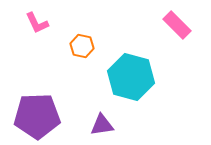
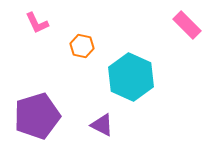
pink rectangle: moved 10 px right
cyan hexagon: rotated 9 degrees clockwise
purple pentagon: rotated 15 degrees counterclockwise
purple triangle: rotated 35 degrees clockwise
